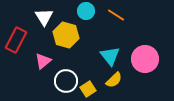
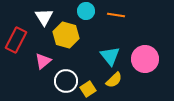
orange line: rotated 24 degrees counterclockwise
